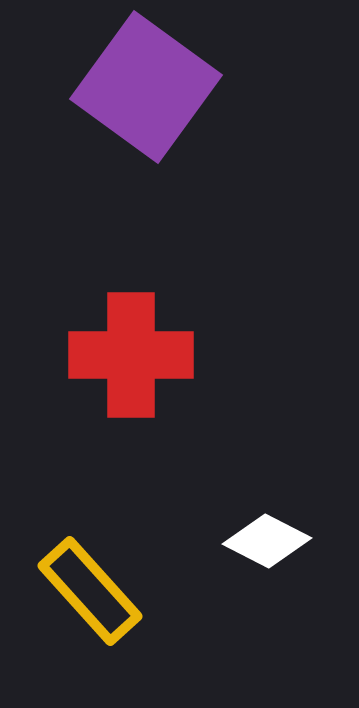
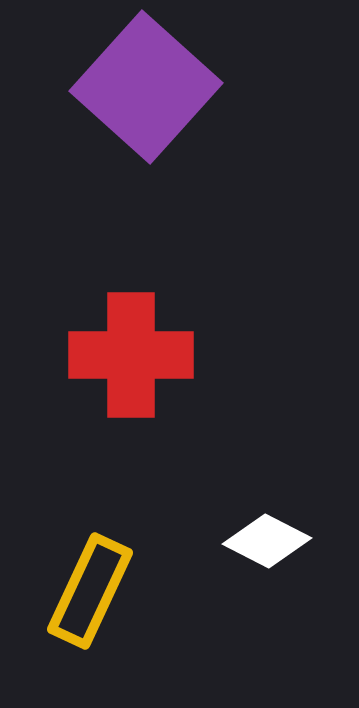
purple square: rotated 6 degrees clockwise
yellow rectangle: rotated 67 degrees clockwise
